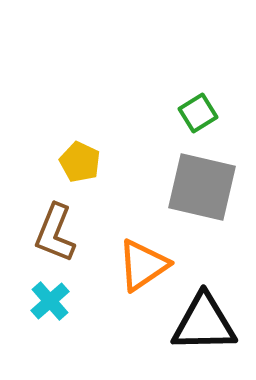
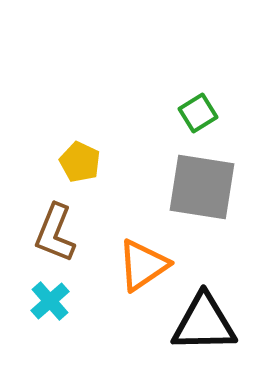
gray square: rotated 4 degrees counterclockwise
